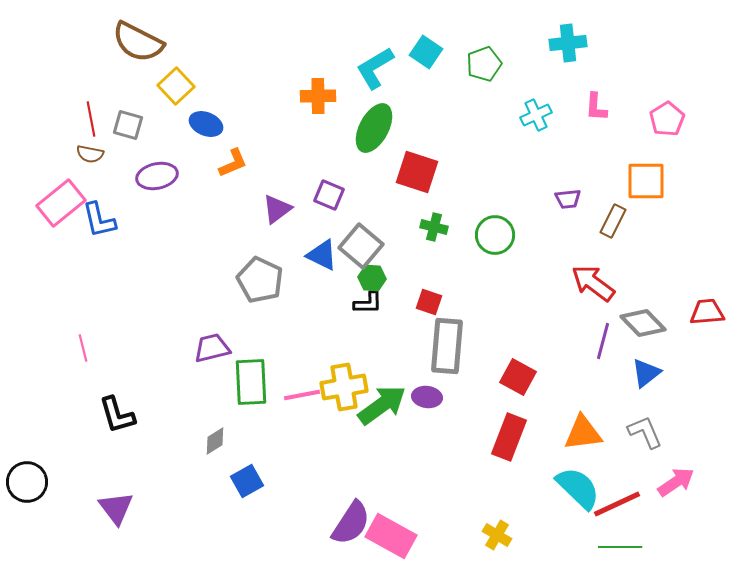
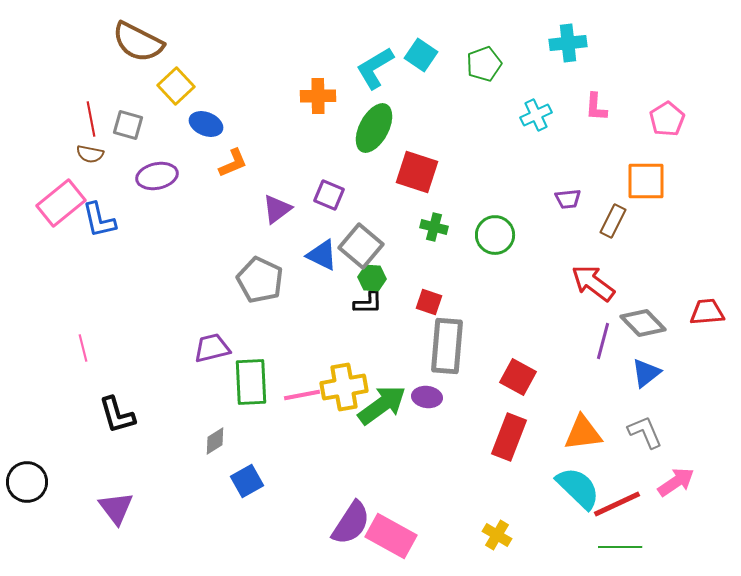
cyan square at (426, 52): moved 5 px left, 3 px down
